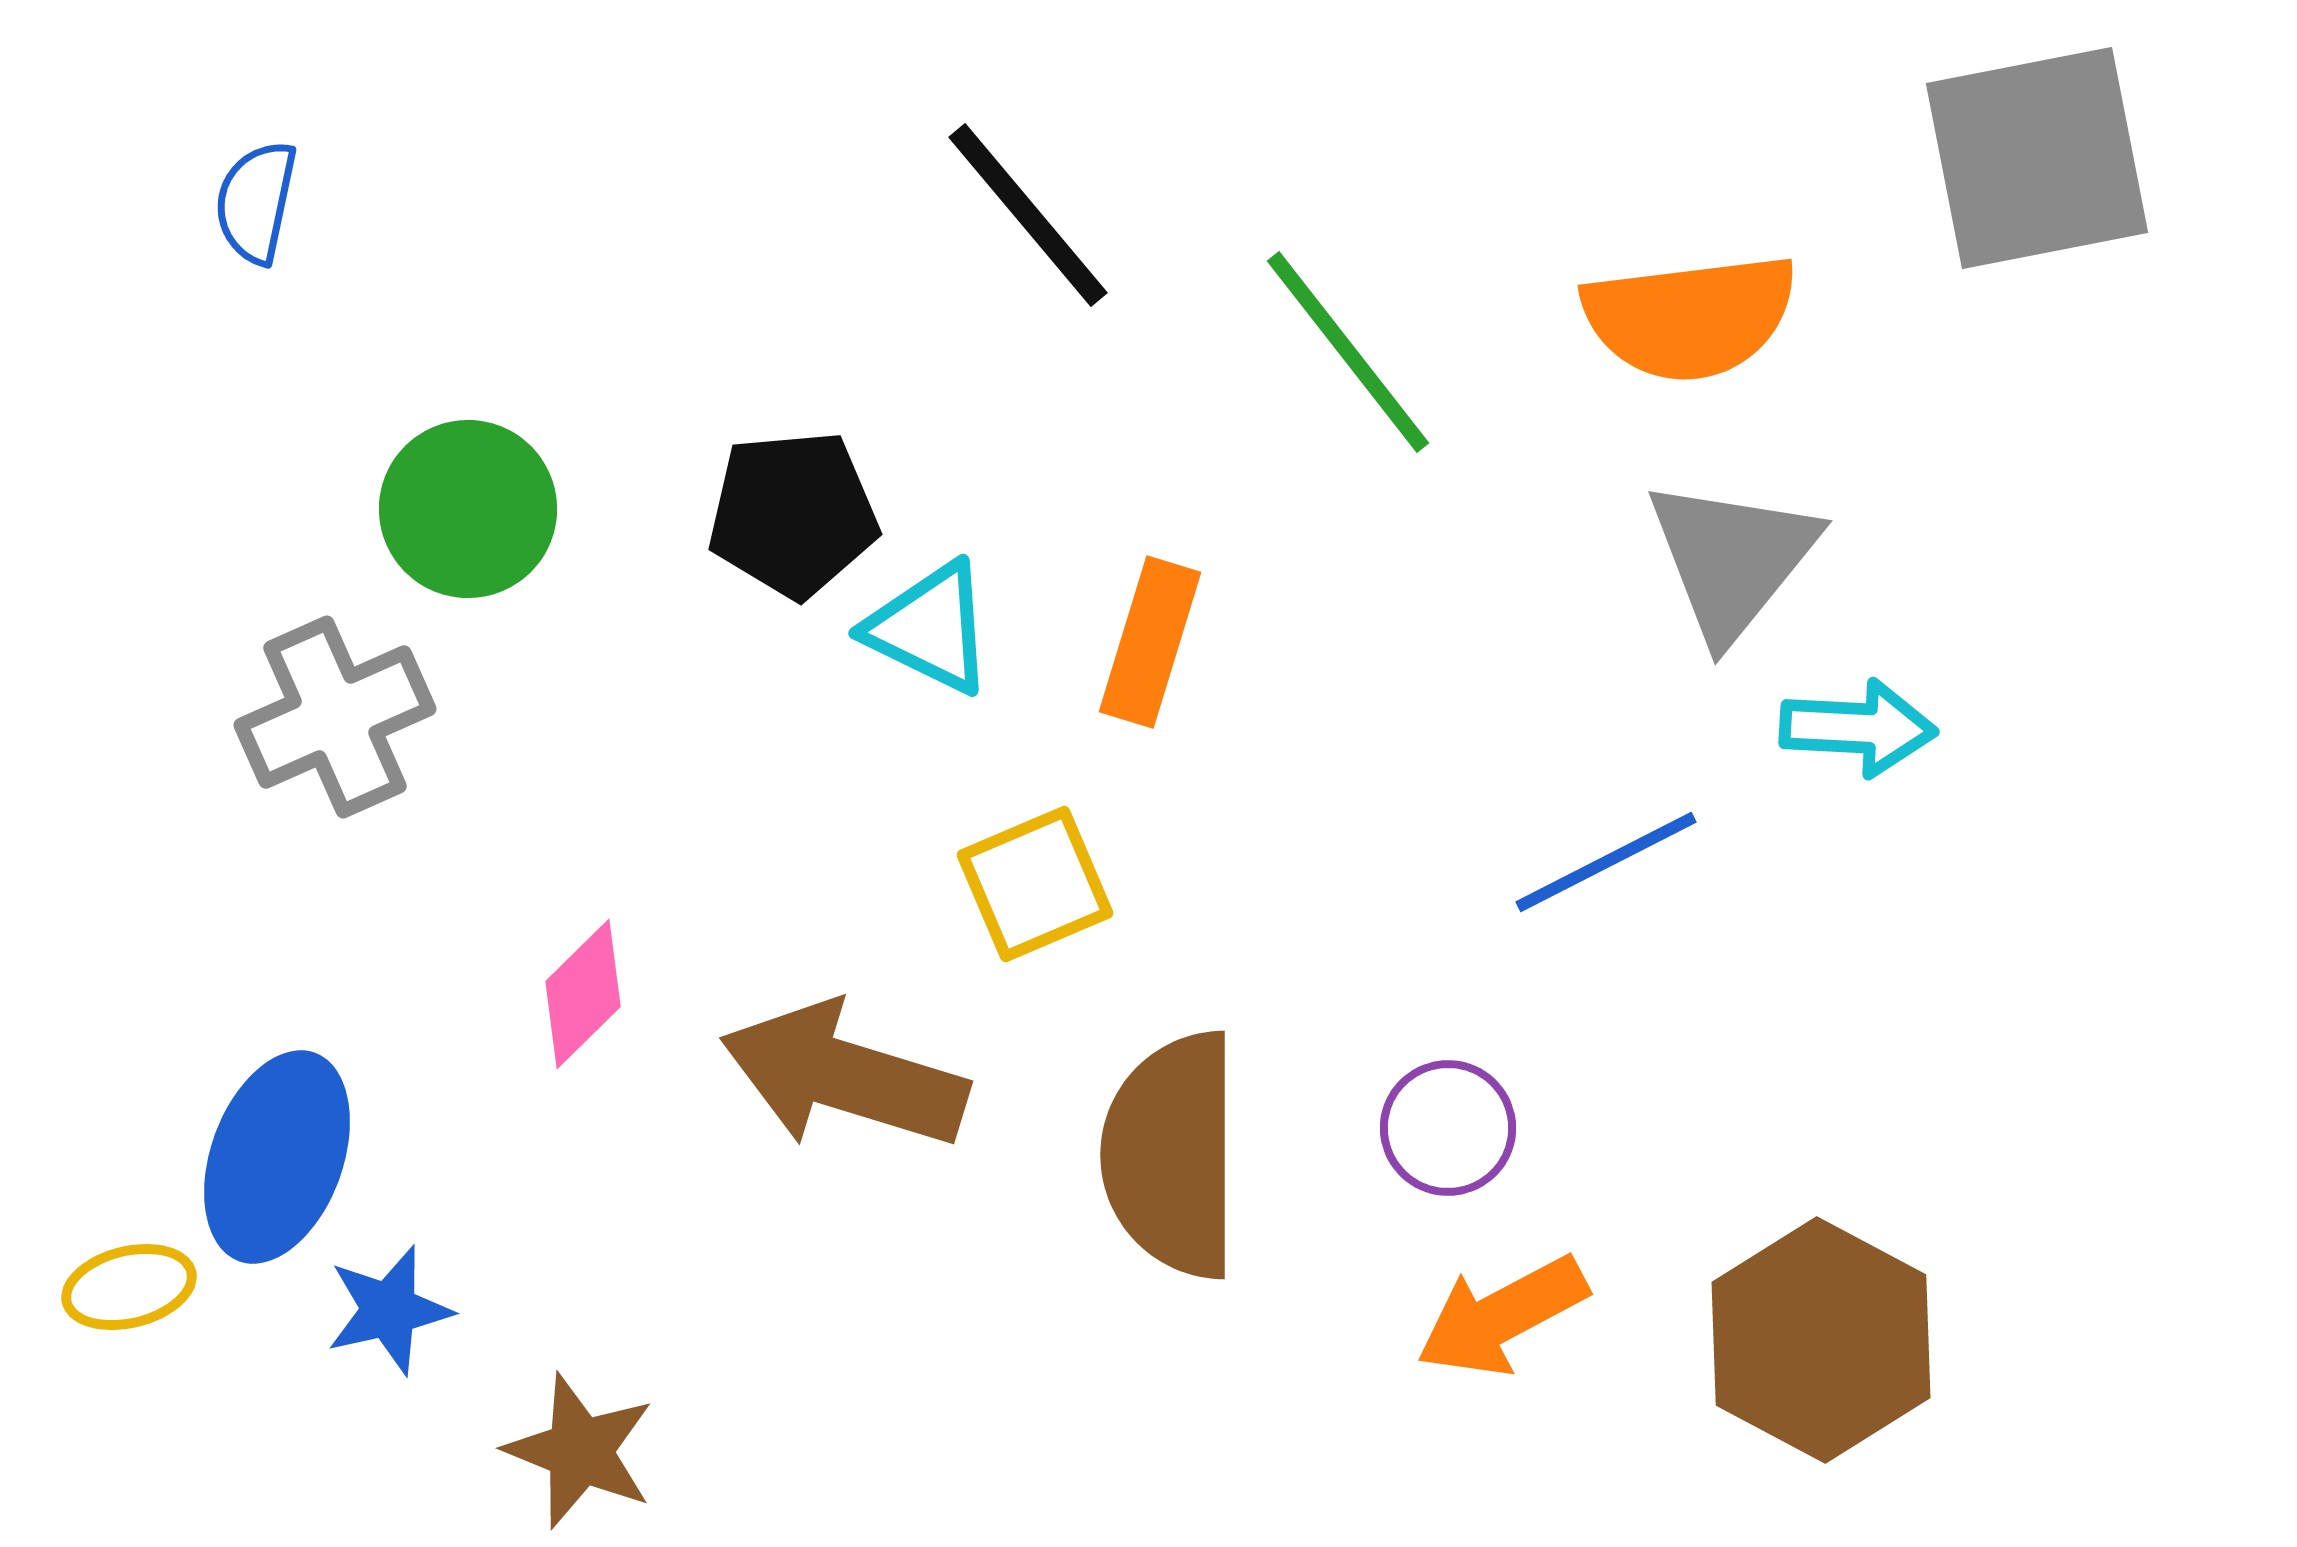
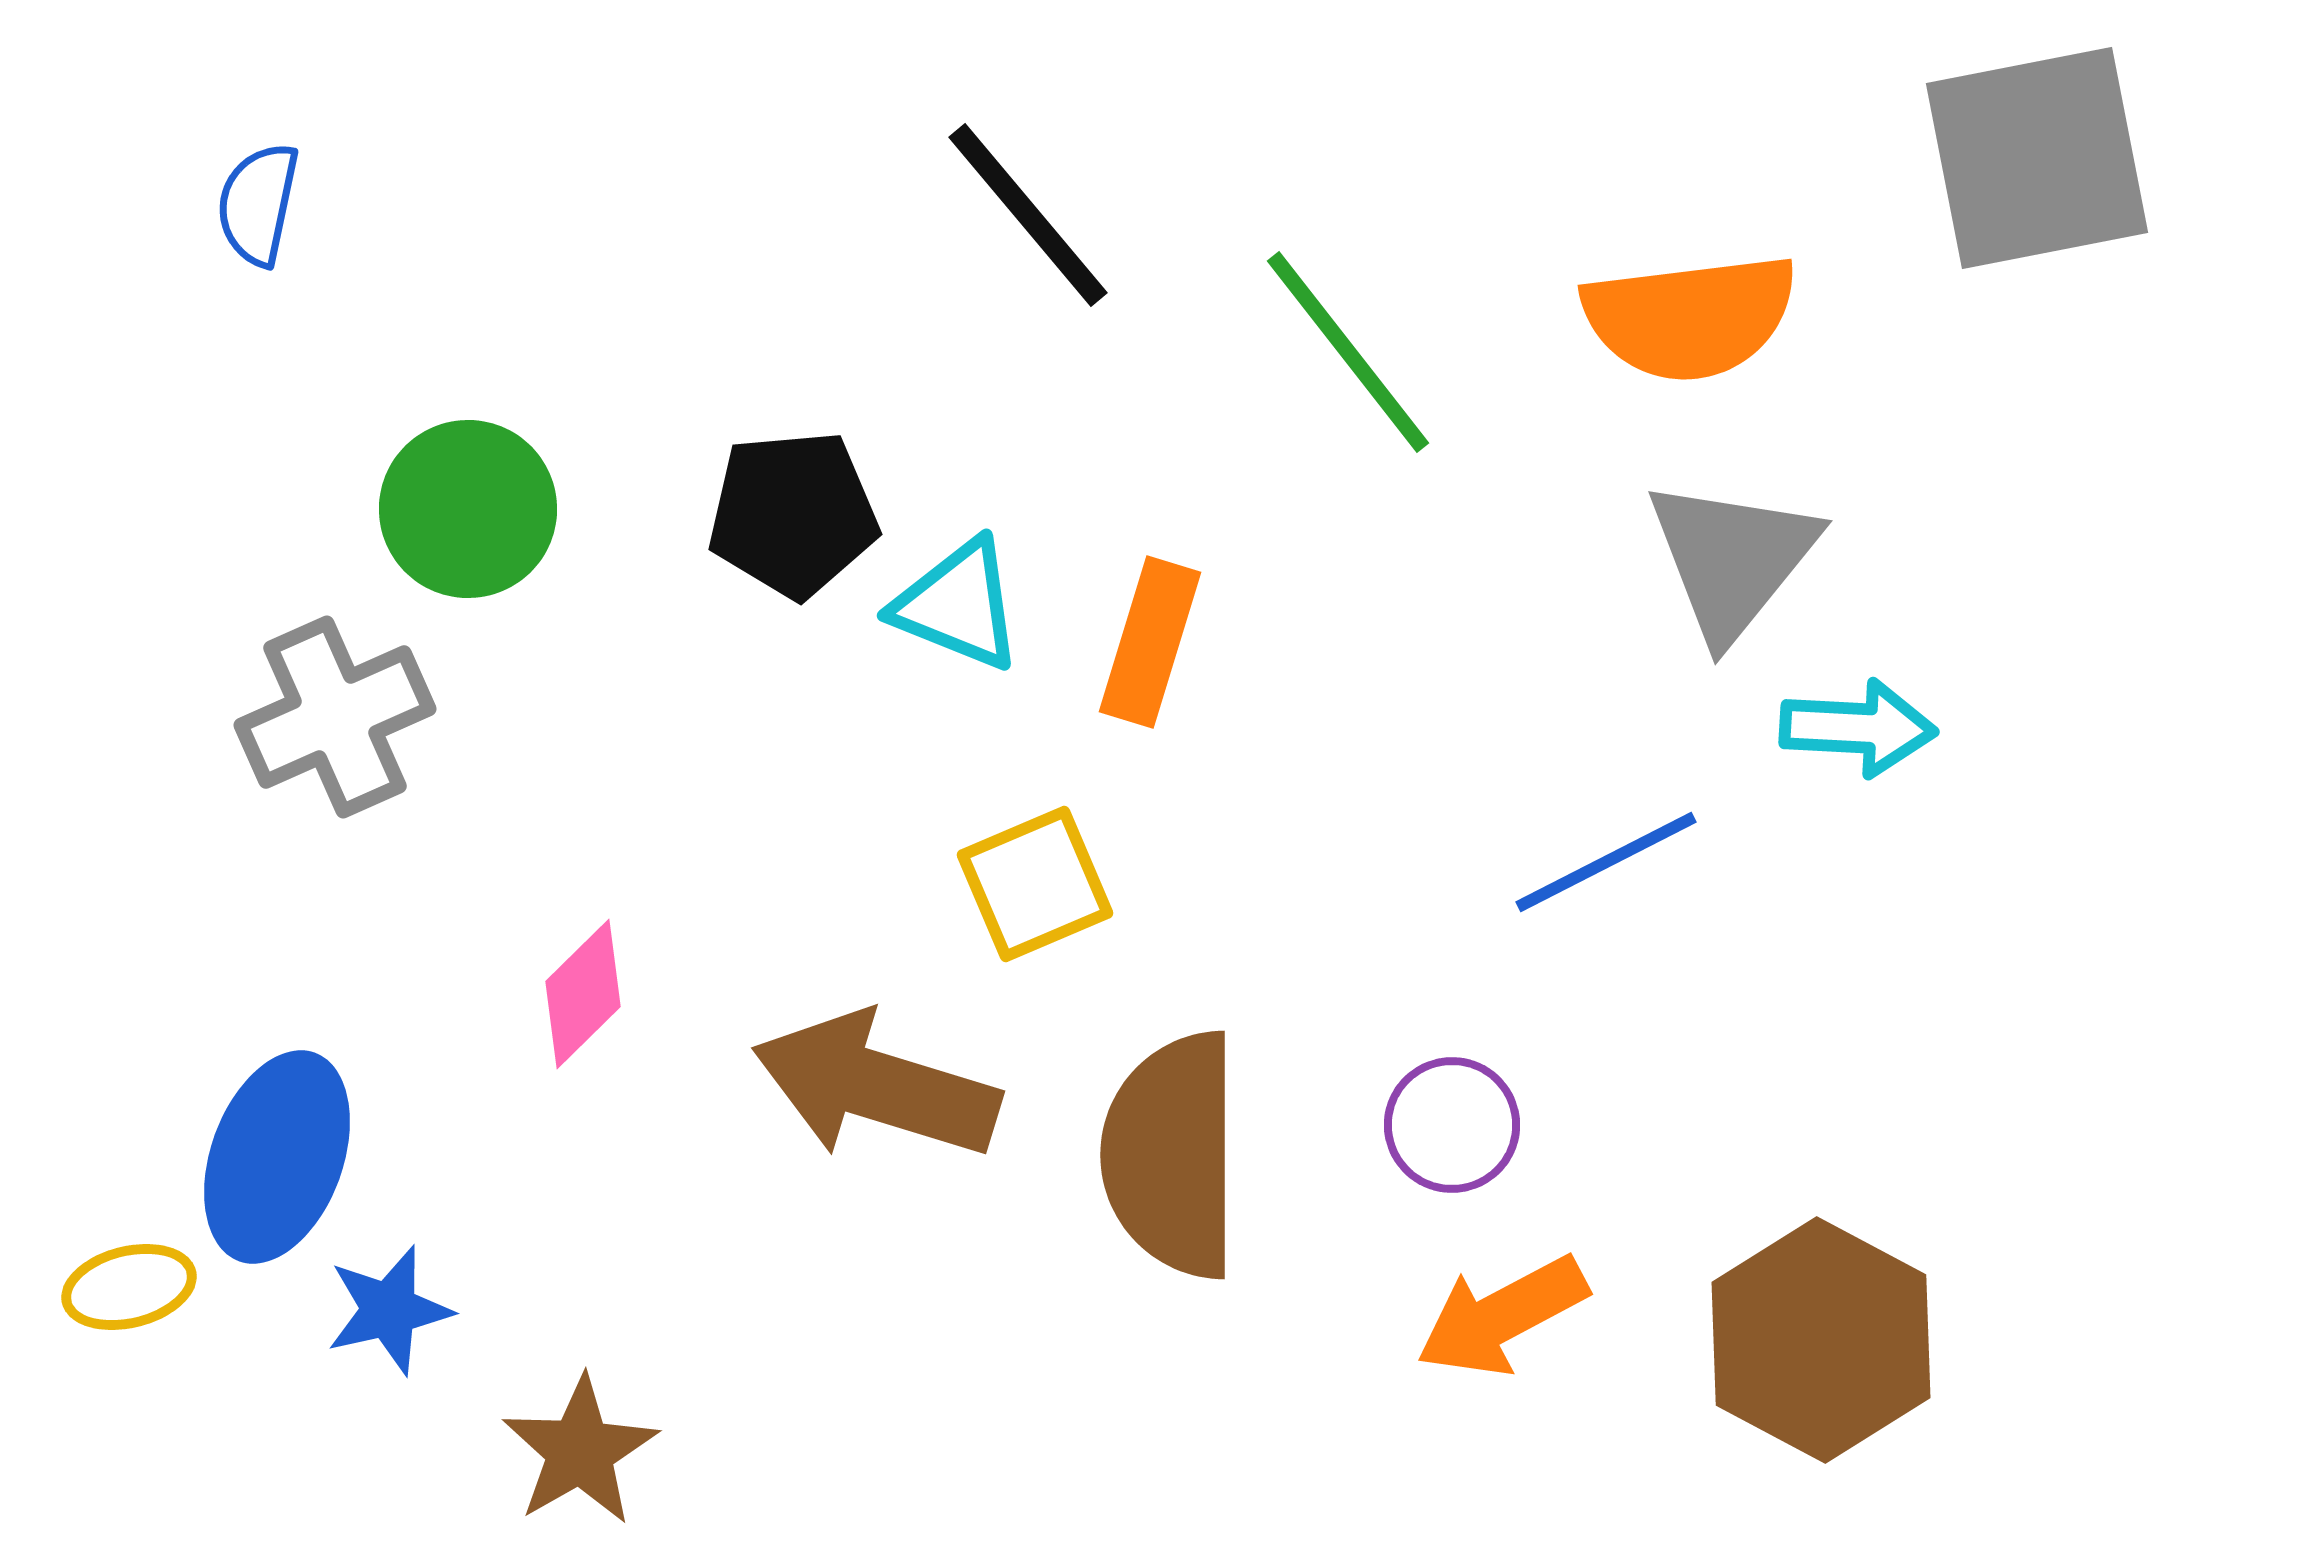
blue semicircle: moved 2 px right, 2 px down
cyan triangle: moved 28 px right, 23 px up; rotated 4 degrees counterclockwise
brown arrow: moved 32 px right, 10 px down
purple circle: moved 4 px right, 3 px up
brown star: rotated 20 degrees clockwise
